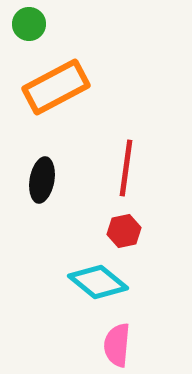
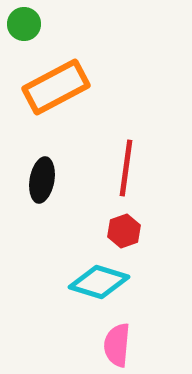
green circle: moved 5 px left
red hexagon: rotated 8 degrees counterclockwise
cyan diamond: moved 1 px right; rotated 22 degrees counterclockwise
